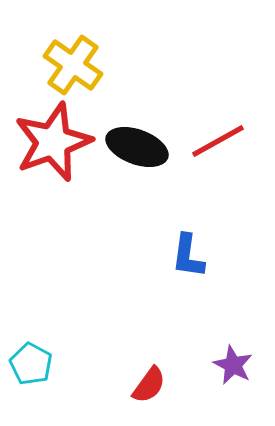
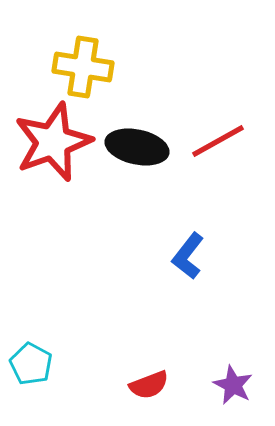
yellow cross: moved 10 px right, 2 px down; rotated 26 degrees counterclockwise
black ellipse: rotated 8 degrees counterclockwise
blue L-shape: rotated 30 degrees clockwise
purple star: moved 20 px down
red semicircle: rotated 33 degrees clockwise
